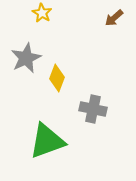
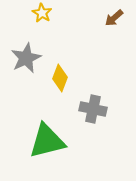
yellow diamond: moved 3 px right
green triangle: rotated 6 degrees clockwise
